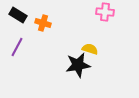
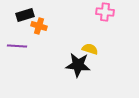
black rectangle: moved 7 px right; rotated 48 degrees counterclockwise
orange cross: moved 4 px left, 3 px down
purple line: moved 1 px up; rotated 66 degrees clockwise
black star: rotated 15 degrees clockwise
